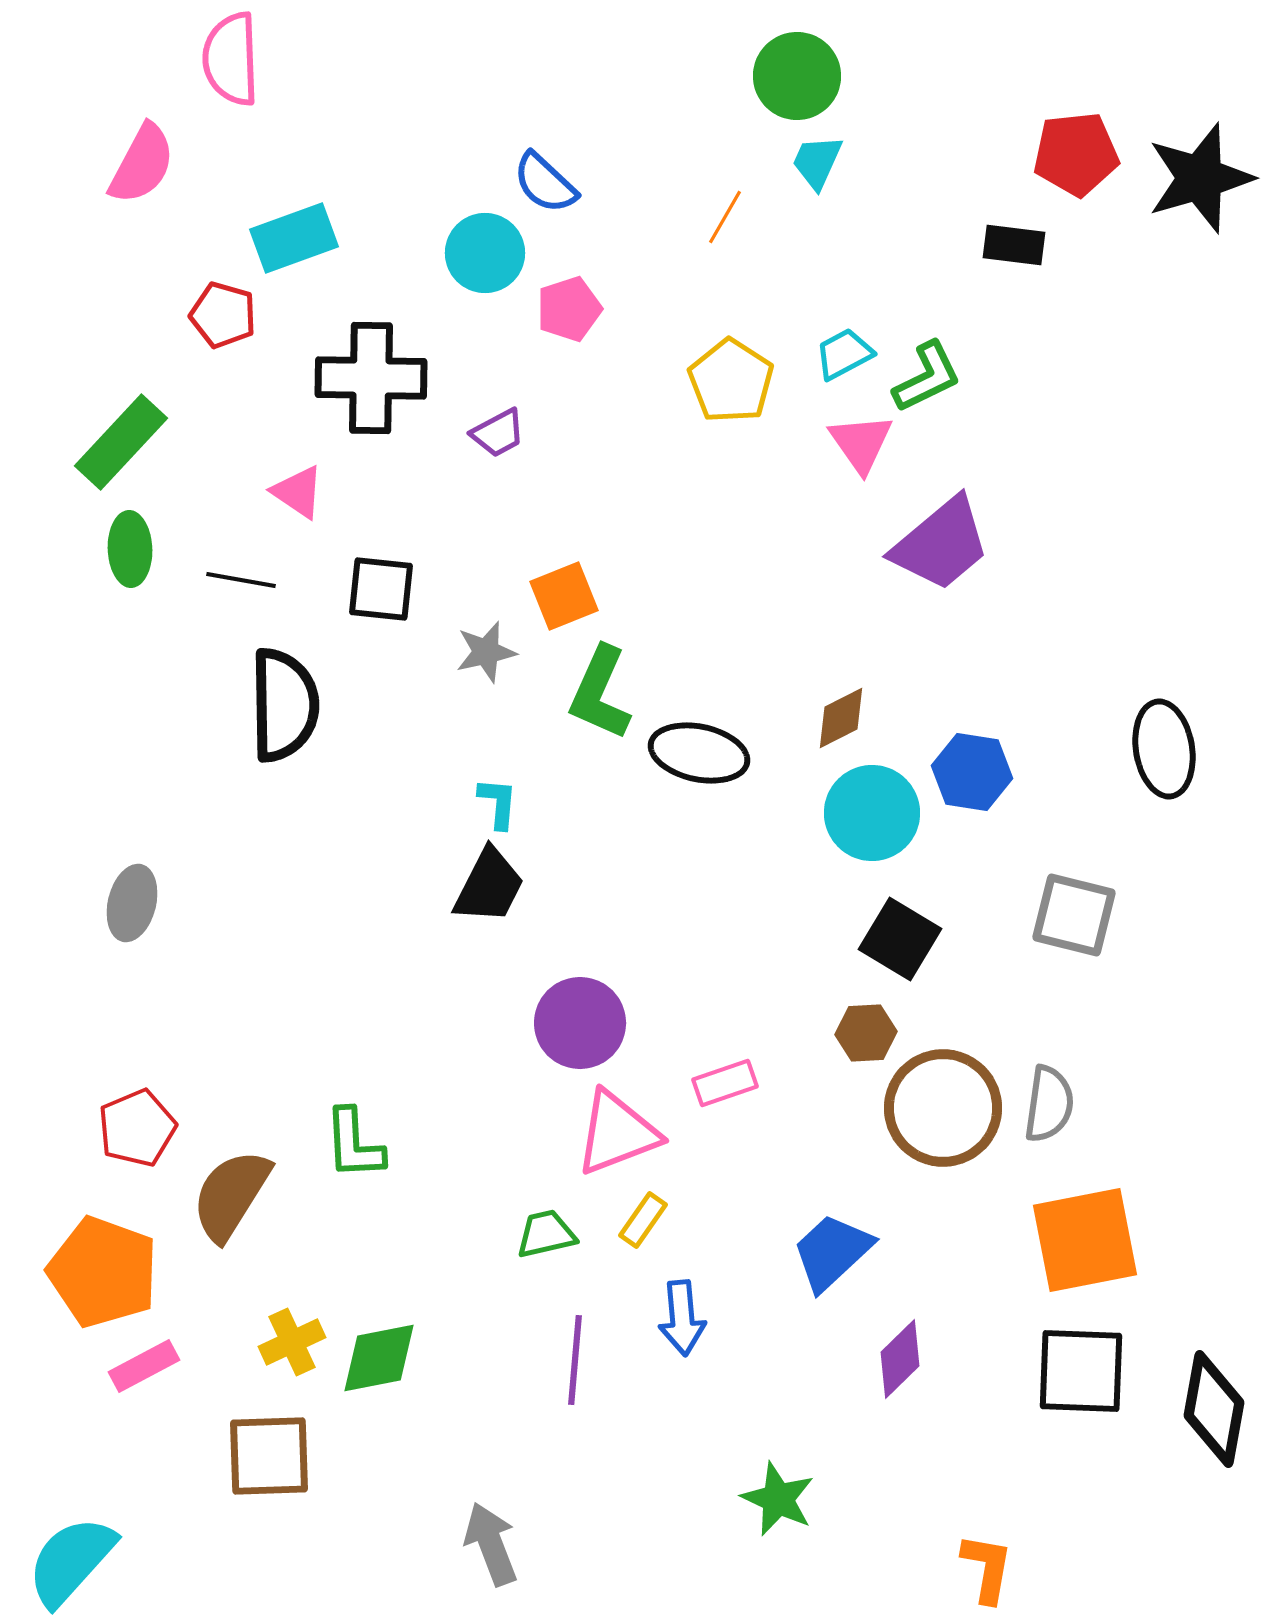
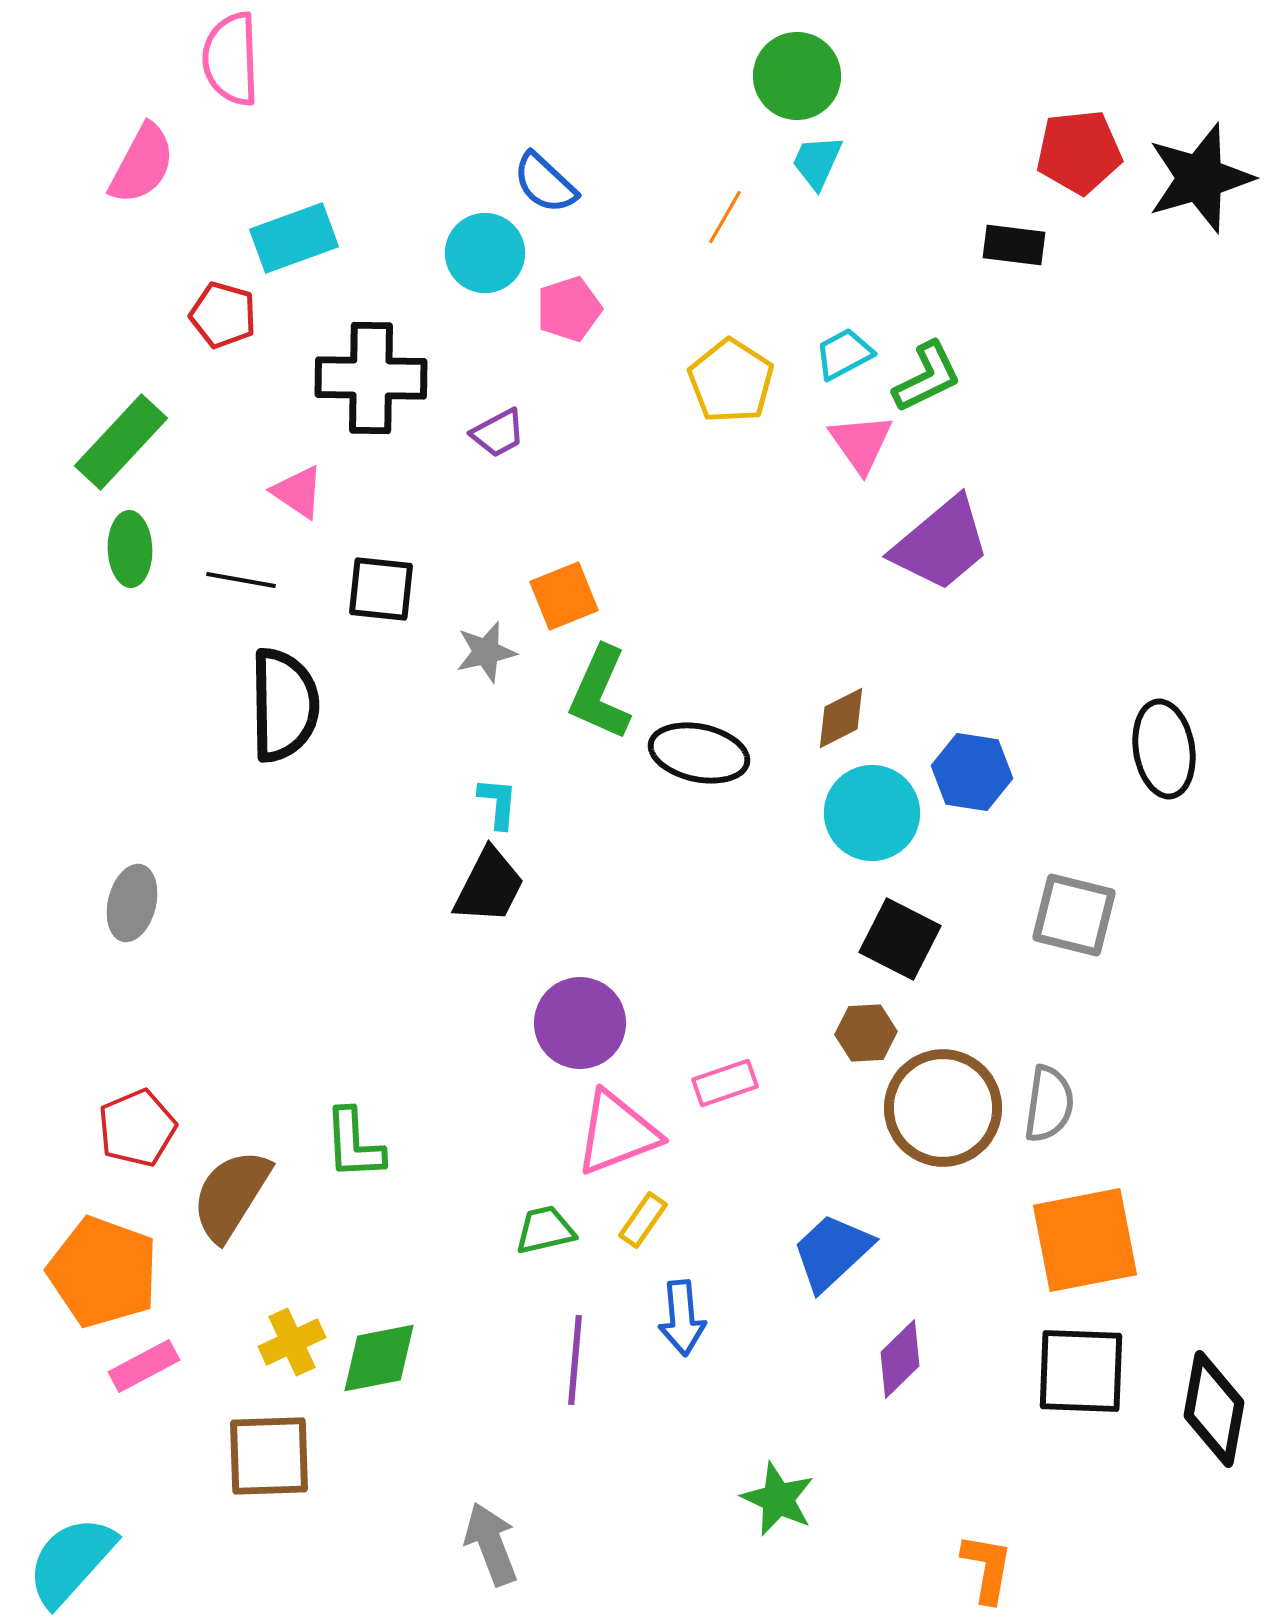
red pentagon at (1076, 154): moved 3 px right, 2 px up
black square at (900, 939): rotated 4 degrees counterclockwise
green trapezoid at (546, 1234): moved 1 px left, 4 px up
